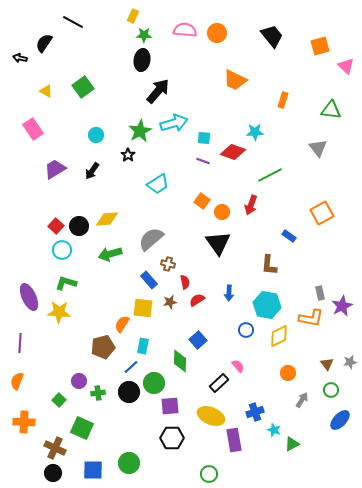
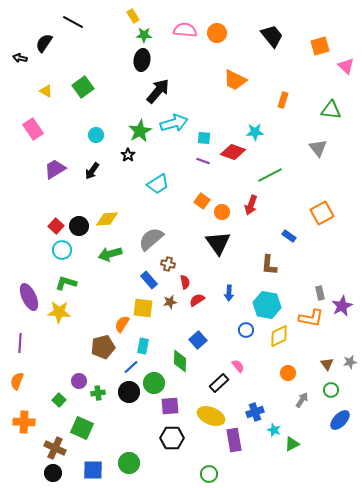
yellow rectangle at (133, 16): rotated 56 degrees counterclockwise
